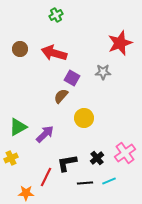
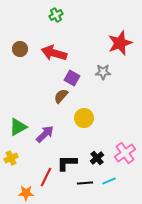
black L-shape: rotated 10 degrees clockwise
